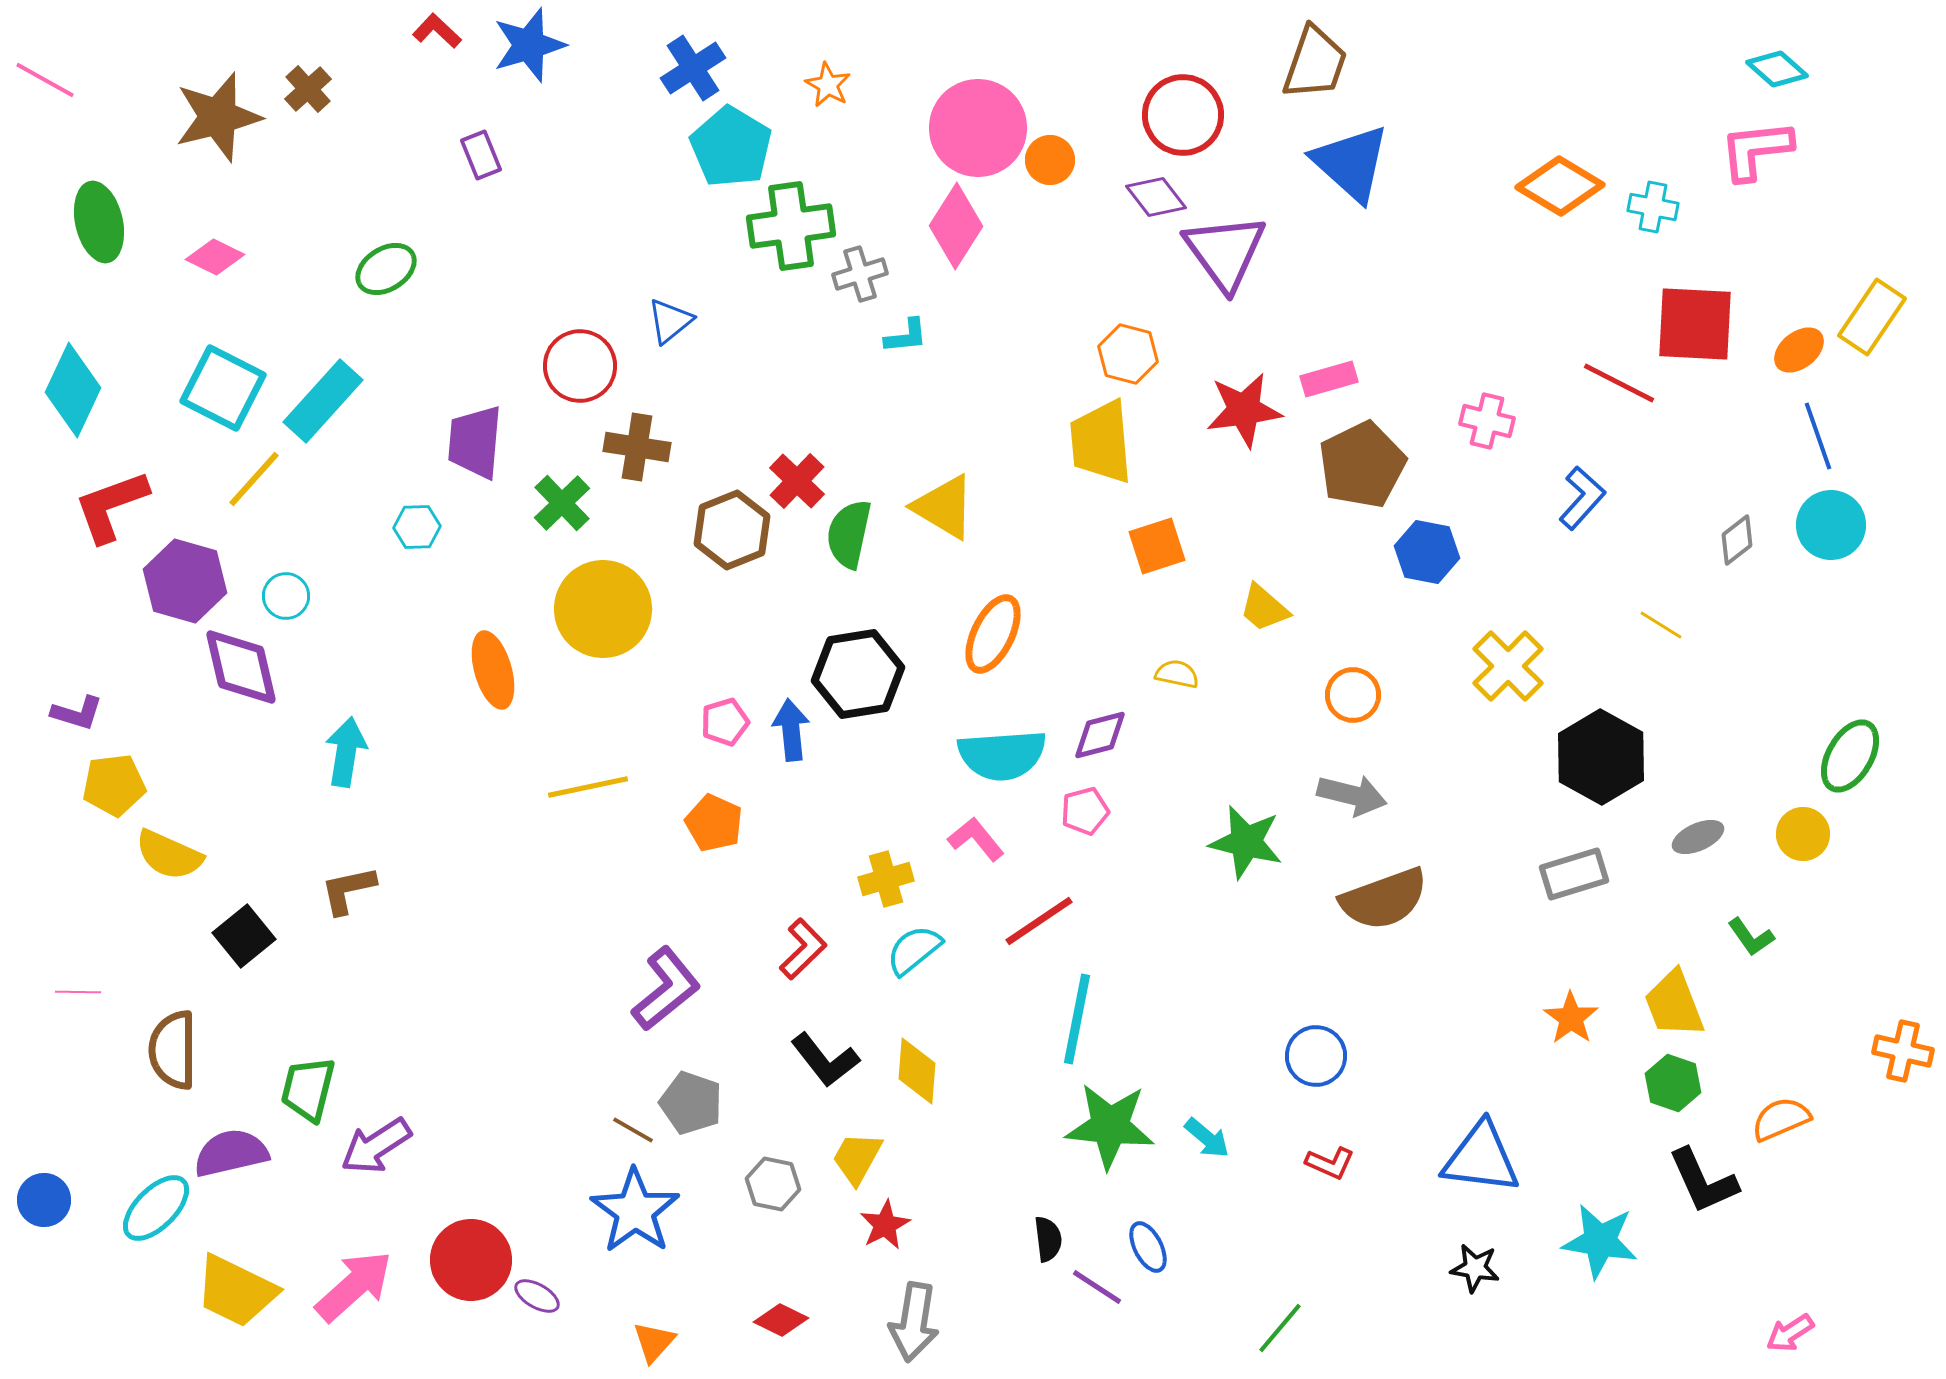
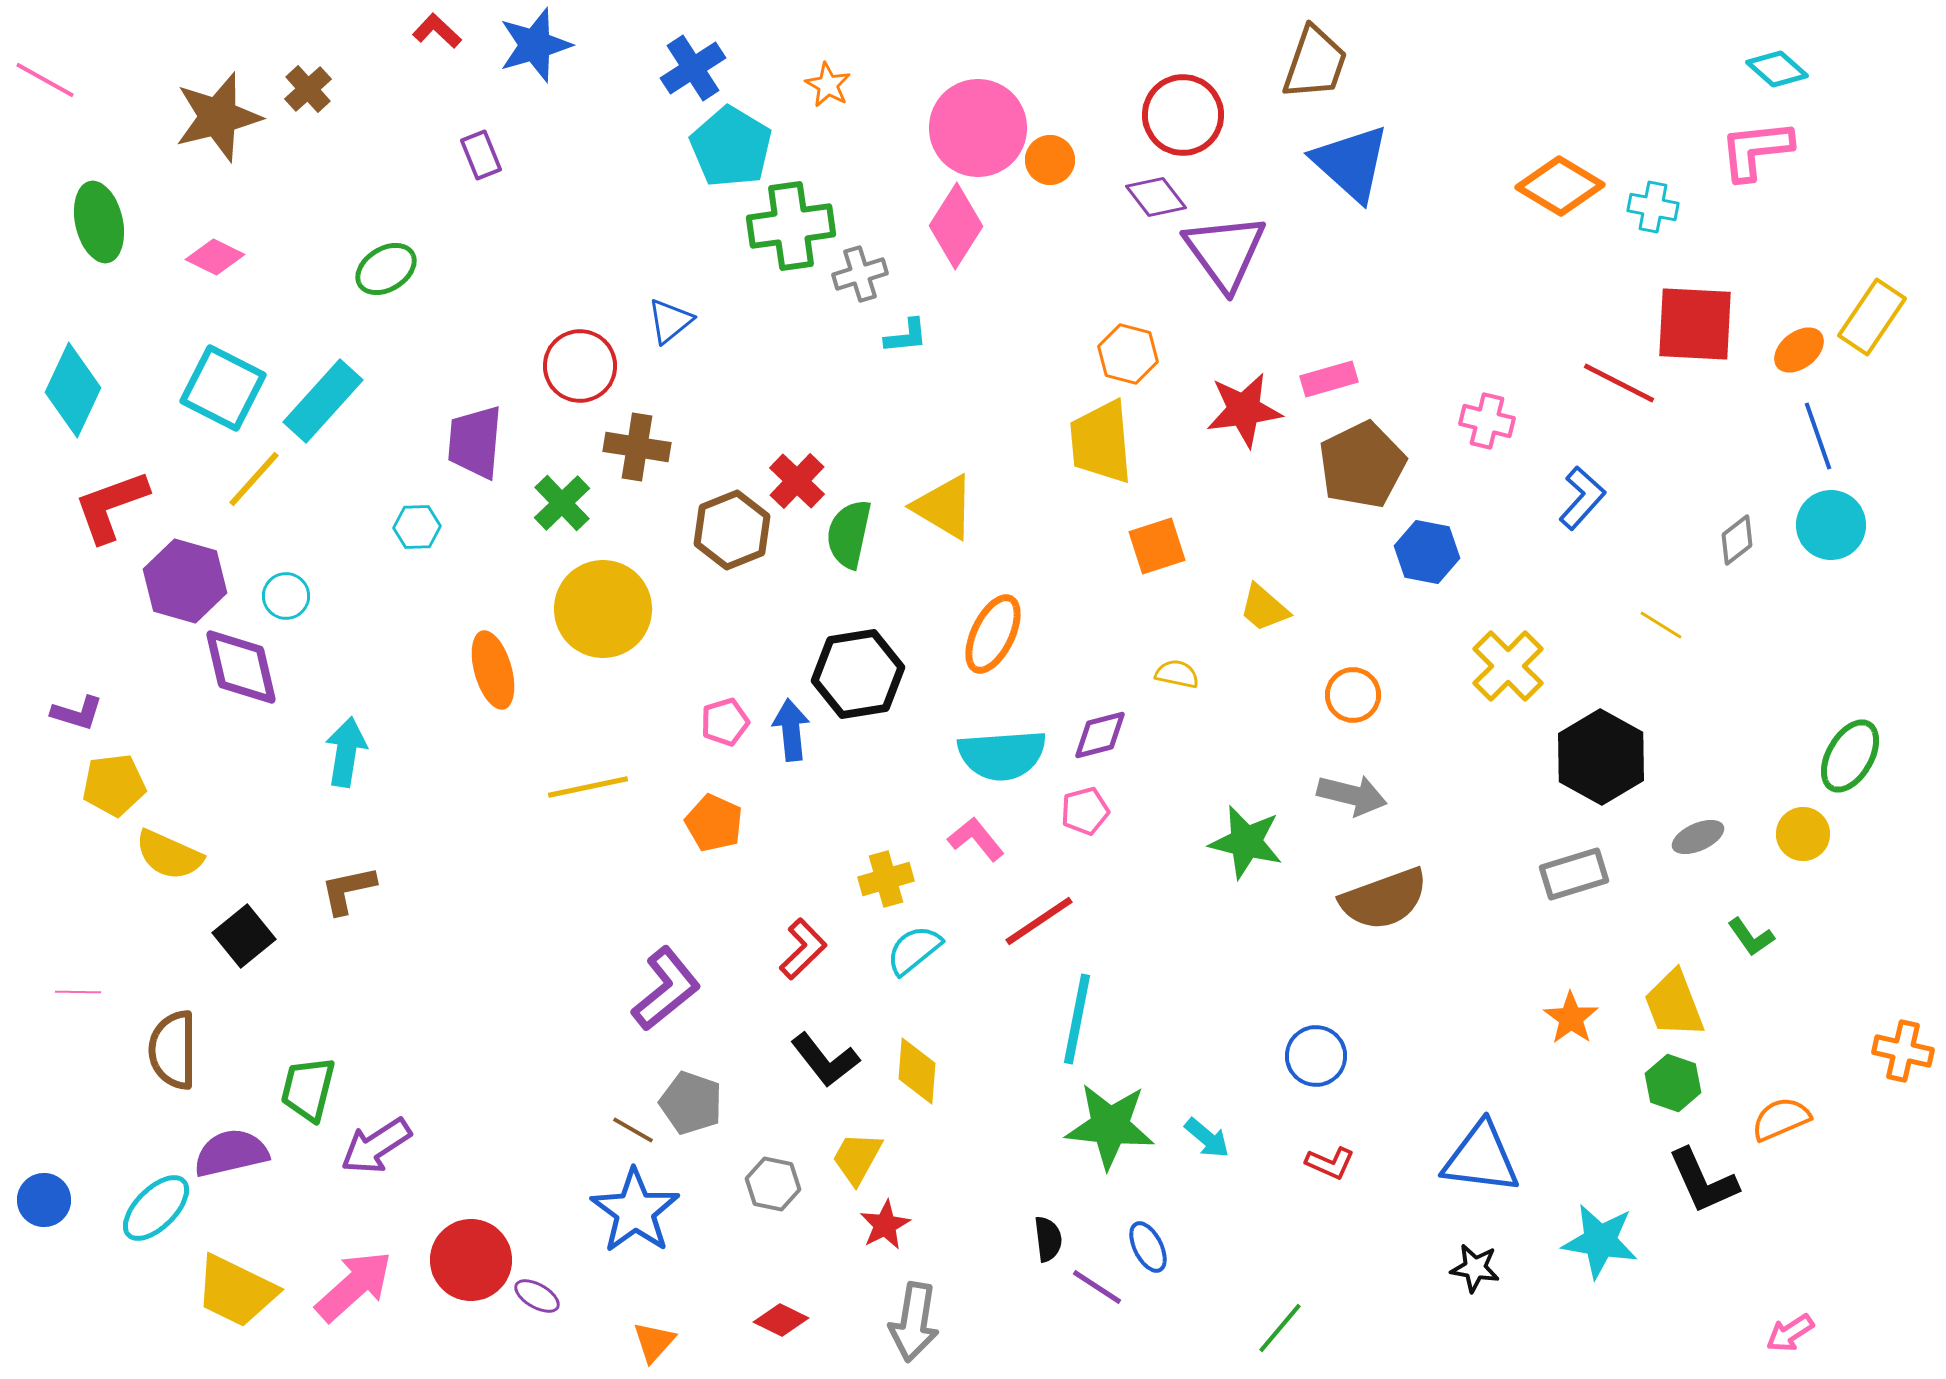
blue star at (529, 45): moved 6 px right
